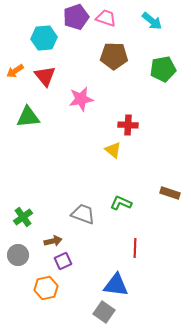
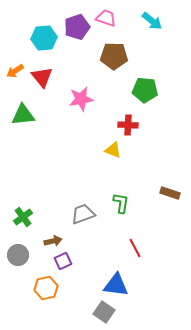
purple pentagon: moved 1 px right, 10 px down
green pentagon: moved 18 px left, 21 px down; rotated 15 degrees clockwise
red triangle: moved 3 px left, 1 px down
green triangle: moved 5 px left, 2 px up
yellow triangle: rotated 18 degrees counterclockwise
green L-shape: rotated 75 degrees clockwise
gray trapezoid: rotated 40 degrees counterclockwise
red line: rotated 30 degrees counterclockwise
